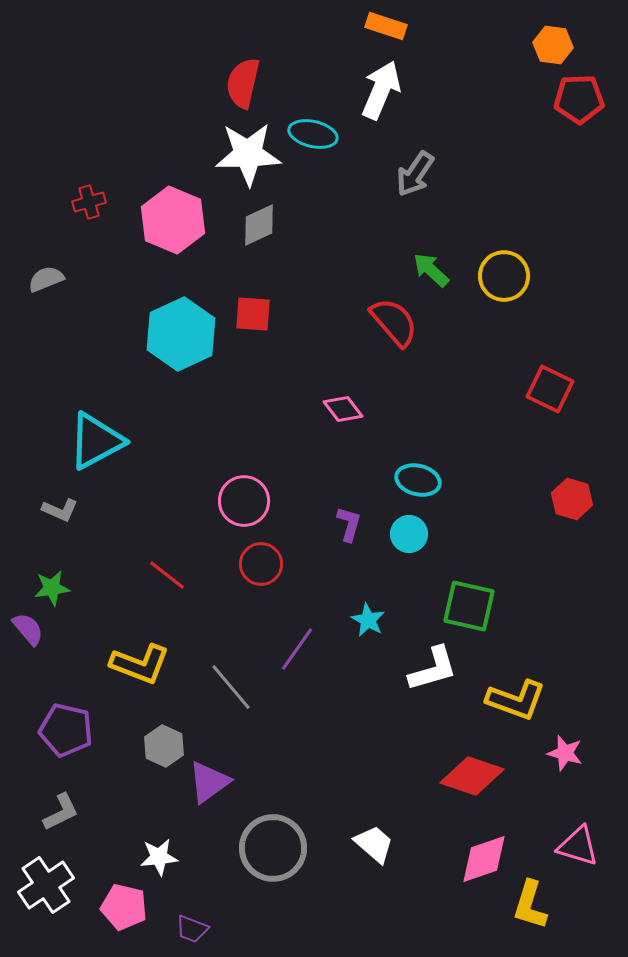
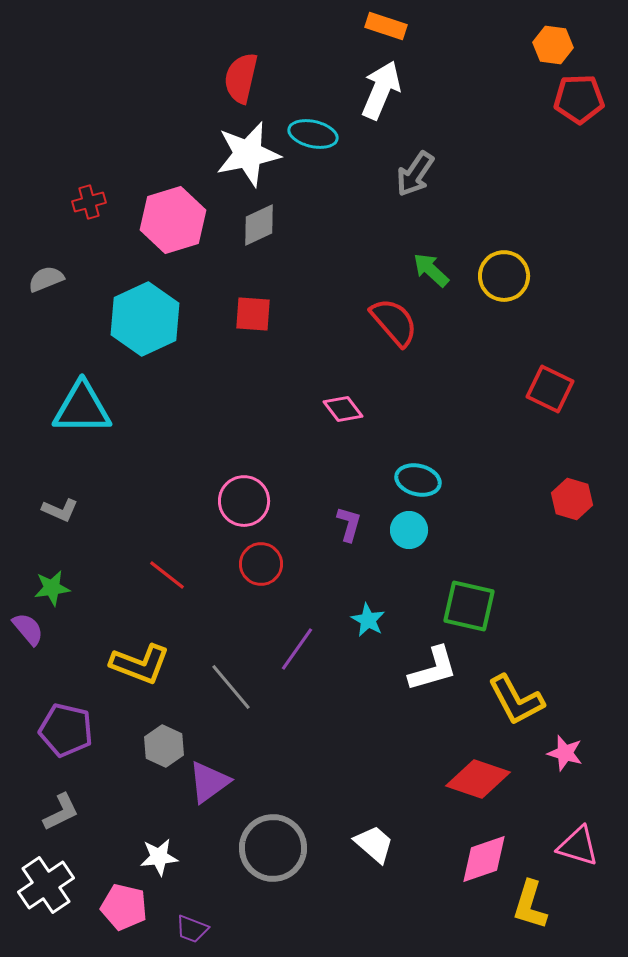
red semicircle at (243, 83): moved 2 px left, 5 px up
white star at (248, 154): rotated 10 degrees counterclockwise
pink hexagon at (173, 220): rotated 20 degrees clockwise
cyan hexagon at (181, 334): moved 36 px left, 15 px up
cyan triangle at (96, 441): moved 14 px left, 33 px up; rotated 28 degrees clockwise
cyan circle at (409, 534): moved 4 px up
yellow L-shape at (516, 700): rotated 42 degrees clockwise
red diamond at (472, 776): moved 6 px right, 3 px down
